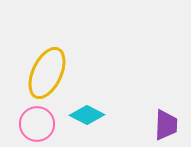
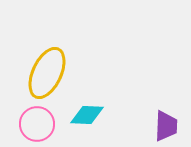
cyan diamond: rotated 24 degrees counterclockwise
purple trapezoid: moved 1 px down
